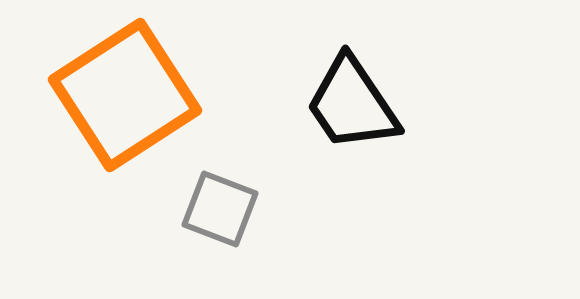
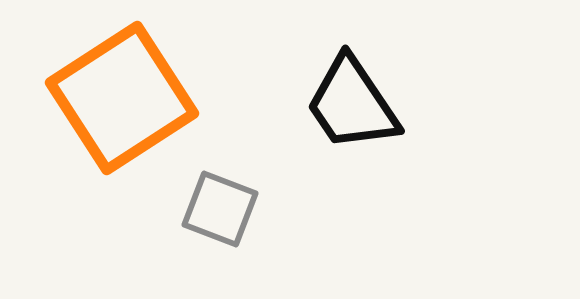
orange square: moved 3 px left, 3 px down
